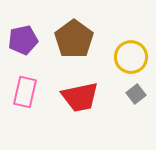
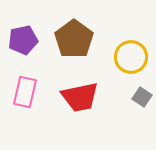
gray square: moved 6 px right, 3 px down; rotated 18 degrees counterclockwise
